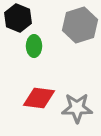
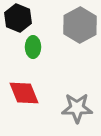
gray hexagon: rotated 12 degrees counterclockwise
green ellipse: moved 1 px left, 1 px down
red diamond: moved 15 px left, 5 px up; rotated 60 degrees clockwise
